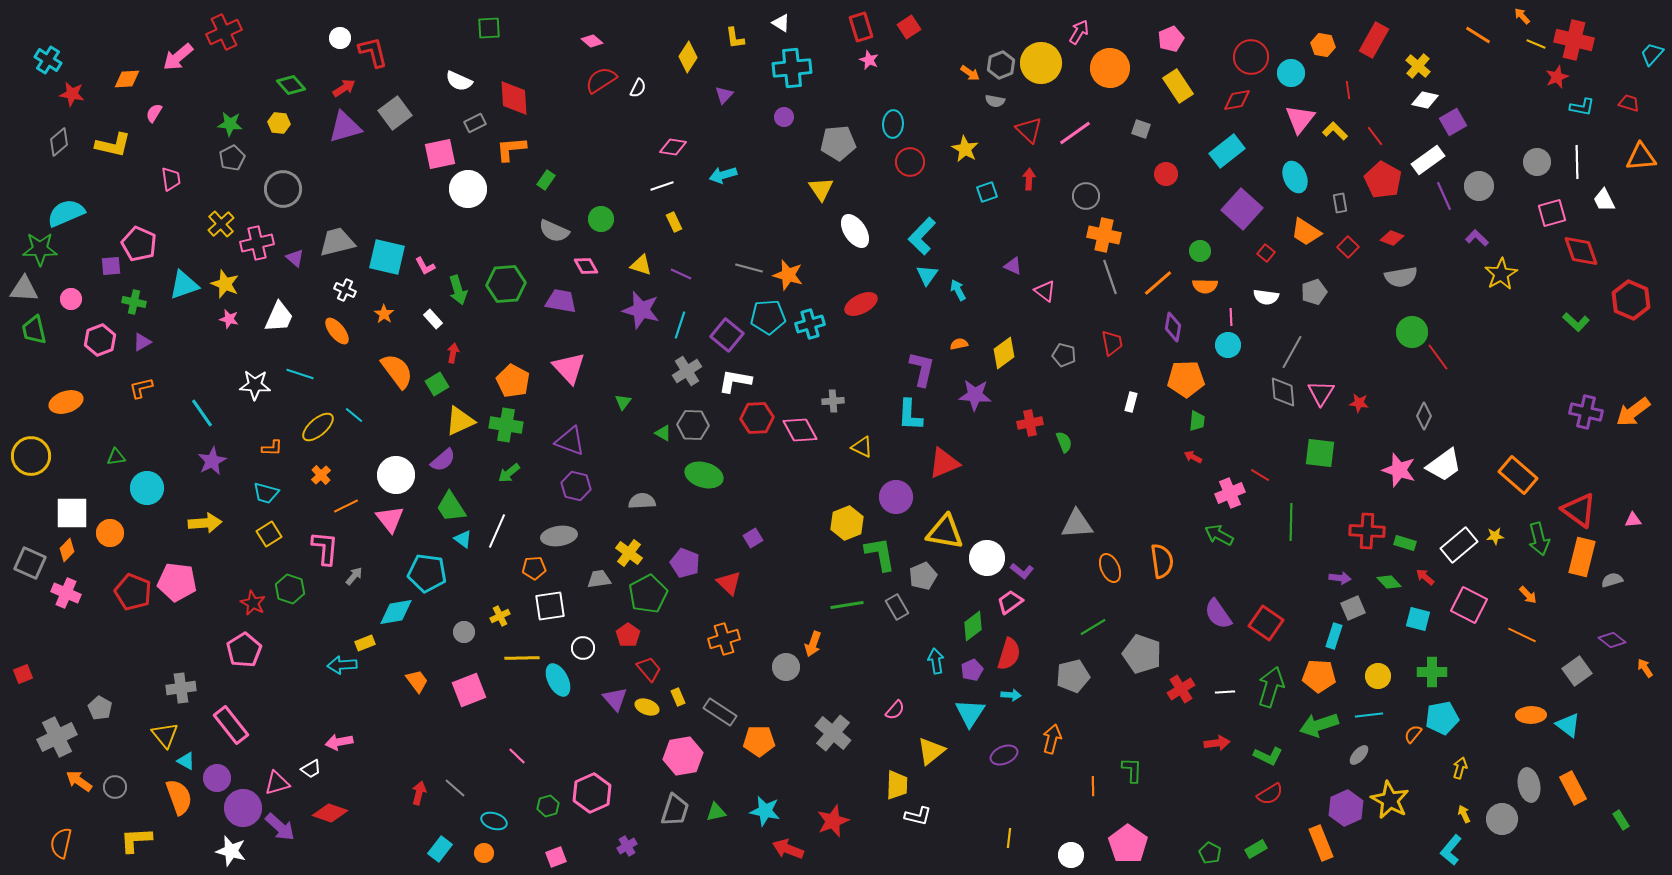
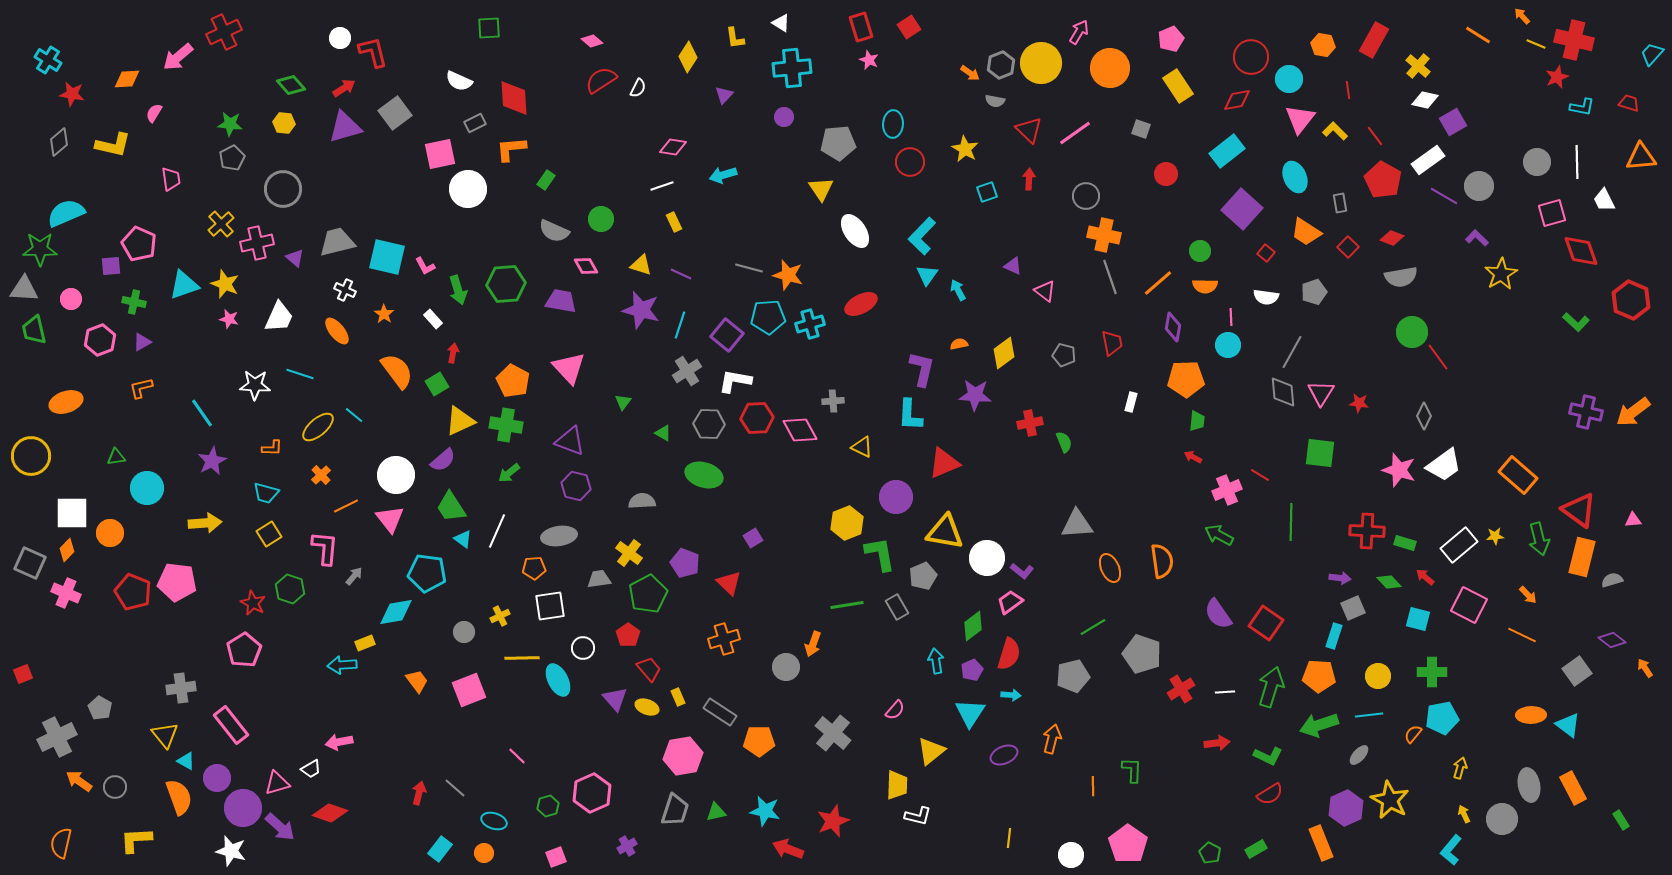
cyan circle at (1291, 73): moved 2 px left, 6 px down
yellow hexagon at (279, 123): moved 5 px right
purple line at (1444, 196): rotated 36 degrees counterclockwise
gray hexagon at (693, 425): moved 16 px right, 1 px up
pink cross at (1230, 493): moved 3 px left, 3 px up
